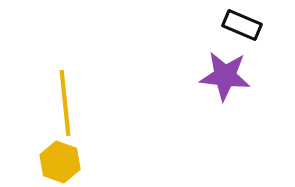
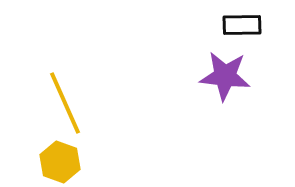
black rectangle: rotated 24 degrees counterclockwise
yellow line: rotated 18 degrees counterclockwise
